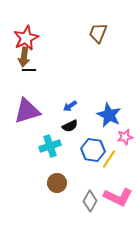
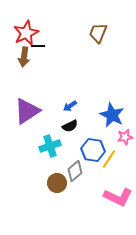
red star: moved 5 px up
black line: moved 9 px right, 24 px up
purple triangle: rotated 16 degrees counterclockwise
blue star: moved 3 px right
gray diamond: moved 15 px left, 30 px up; rotated 20 degrees clockwise
